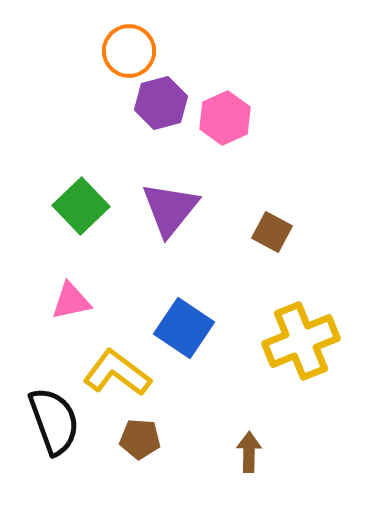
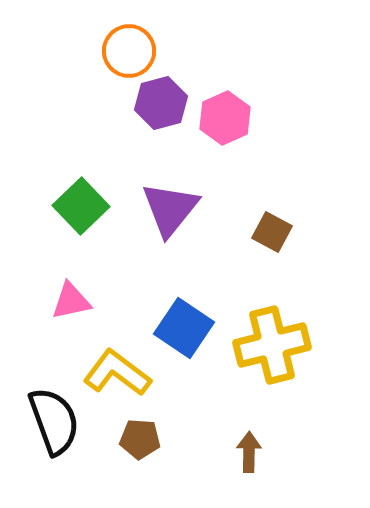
yellow cross: moved 29 px left, 4 px down; rotated 8 degrees clockwise
